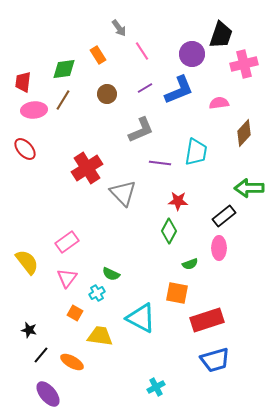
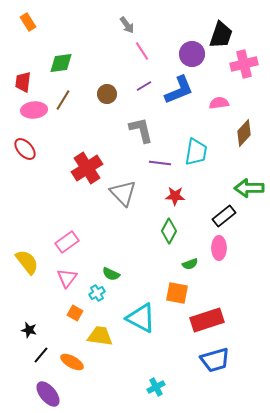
gray arrow at (119, 28): moved 8 px right, 3 px up
orange rectangle at (98, 55): moved 70 px left, 33 px up
green diamond at (64, 69): moved 3 px left, 6 px up
purple line at (145, 88): moved 1 px left, 2 px up
gray L-shape at (141, 130): rotated 80 degrees counterclockwise
red star at (178, 201): moved 3 px left, 5 px up
